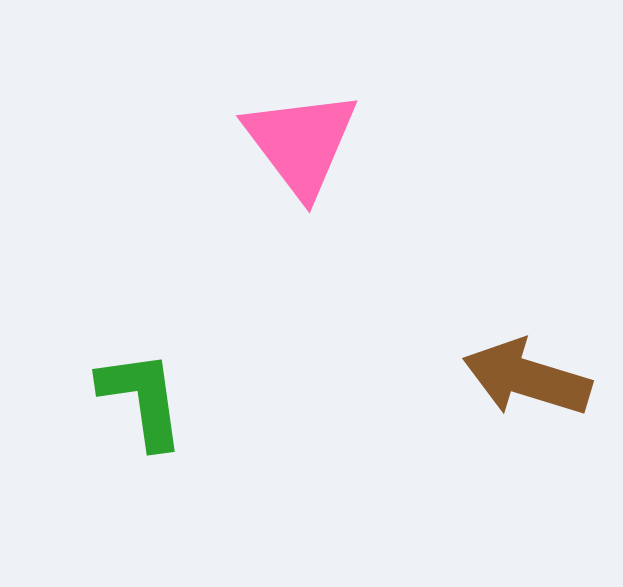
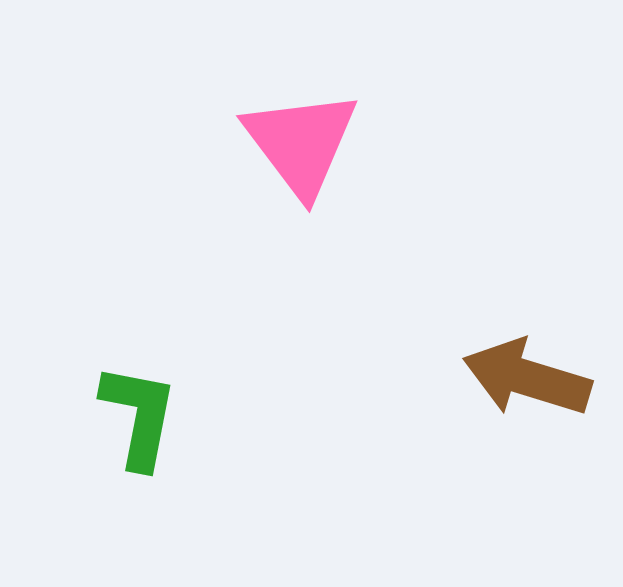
green L-shape: moved 3 px left, 17 px down; rotated 19 degrees clockwise
